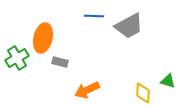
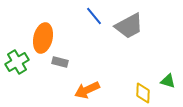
blue line: rotated 48 degrees clockwise
green cross: moved 4 px down
